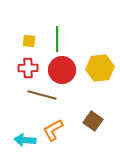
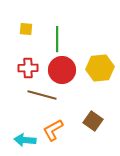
yellow square: moved 3 px left, 12 px up
